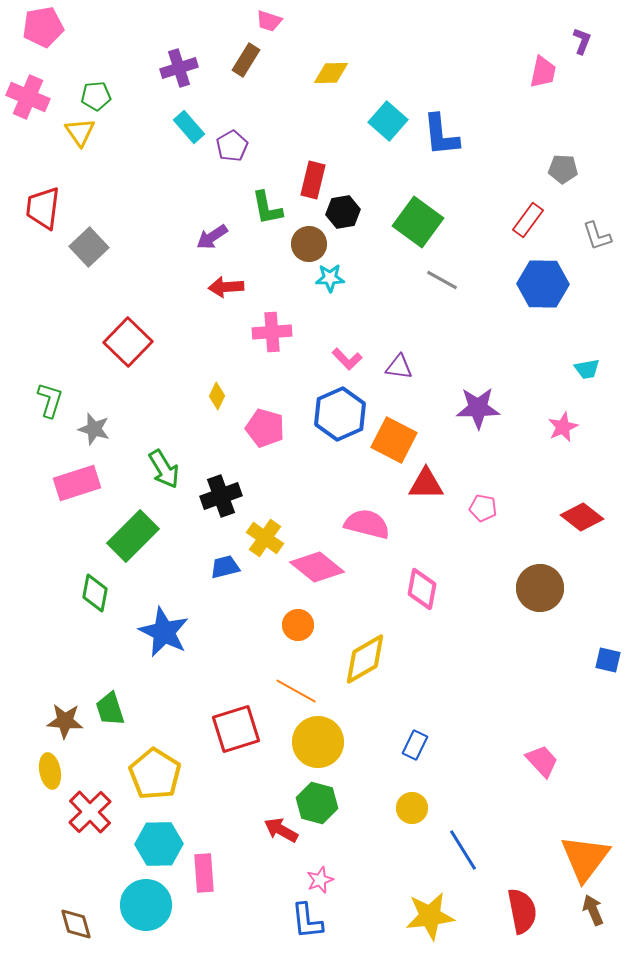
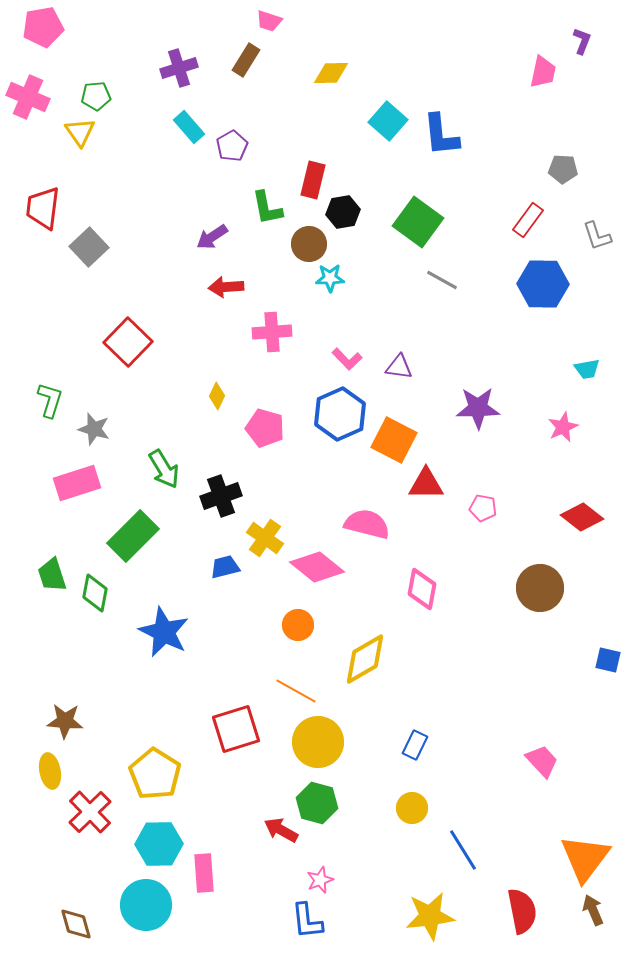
green trapezoid at (110, 709): moved 58 px left, 134 px up
